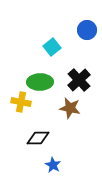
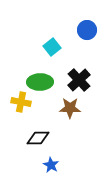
brown star: rotated 10 degrees counterclockwise
blue star: moved 2 px left
